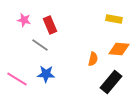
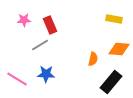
pink star: rotated 16 degrees counterclockwise
gray line: rotated 66 degrees counterclockwise
